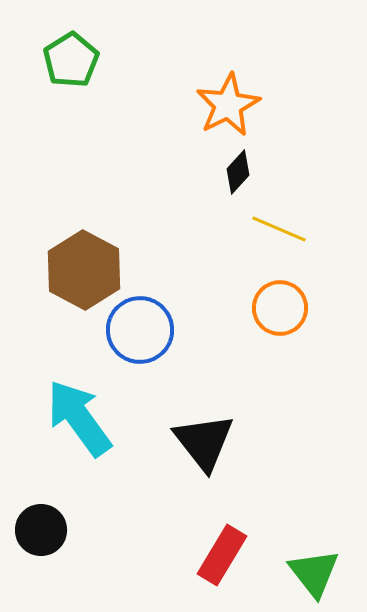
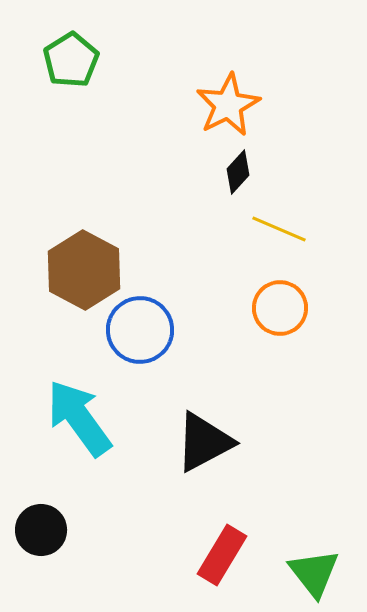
black triangle: rotated 40 degrees clockwise
